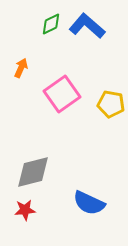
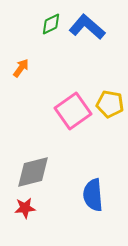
blue L-shape: moved 1 px down
orange arrow: rotated 12 degrees clockwise
pink square: moved 11 px right, 17 px down
yellow pentagon: moved 1 px left
blue semicircle: moved 4 px right, 8 px up; rotated 60 degrees clockwise
red star: moved 2 px up
